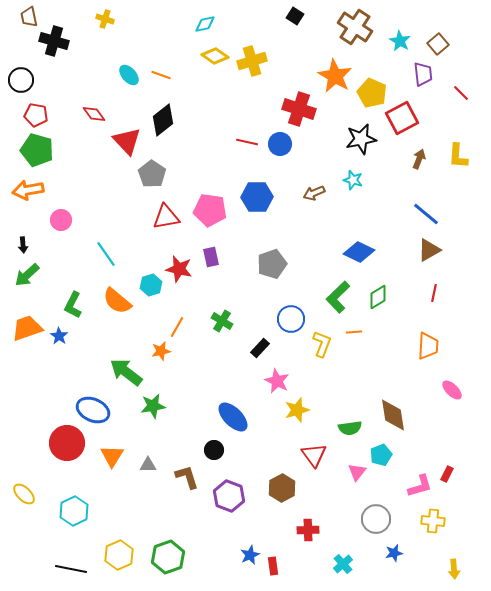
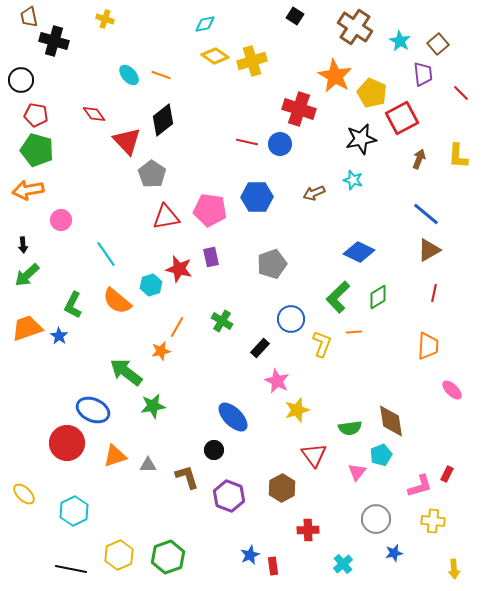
brown diamond at (393, 415): moved 2 px left, 6 px down
orange triangle at (112, 456): moved 3 px right; rotated 40 degrees clockwise
